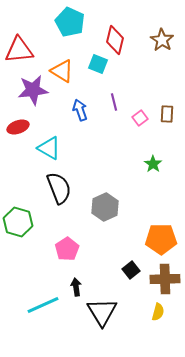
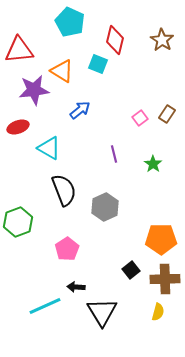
purple star: moved 1 px right
purple line: moved 52 px down
blue arrow: rotated 70 degrees clockwise
brown rectangle: rotated 30 degrees clockwise
black semicircle: moved 5 px right, 2 px down
green hexagon: rotated 24 degrees clockwise
black arrow: rotated 78 degrees counterclockwise
cyan line: moved 2 px right, 1 px down
